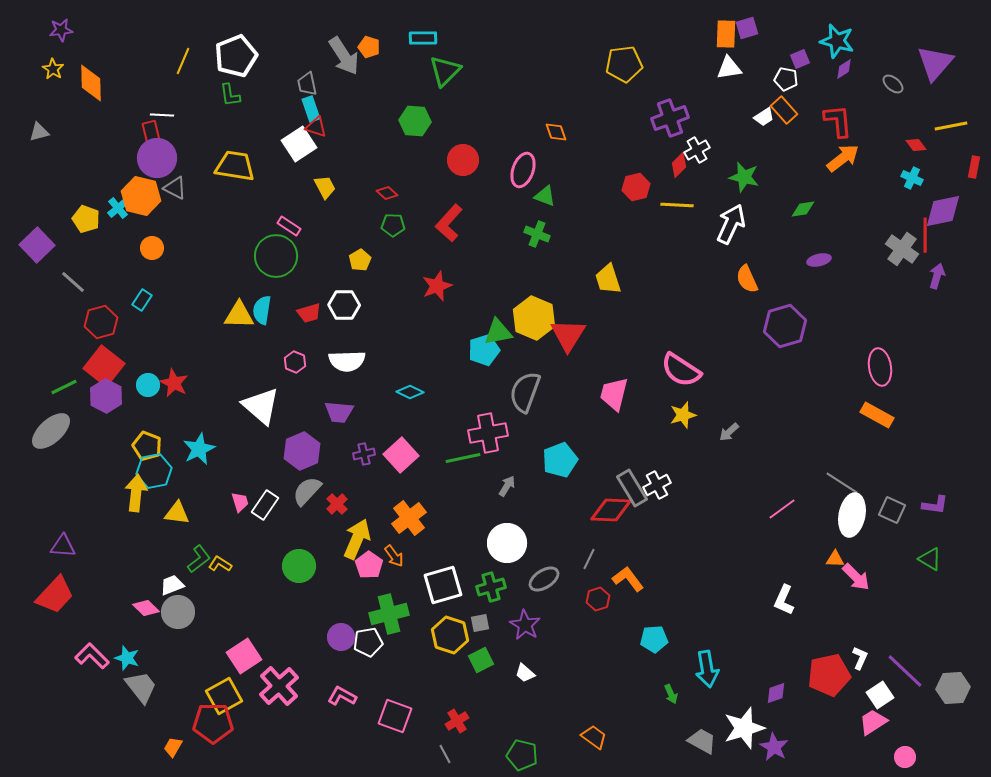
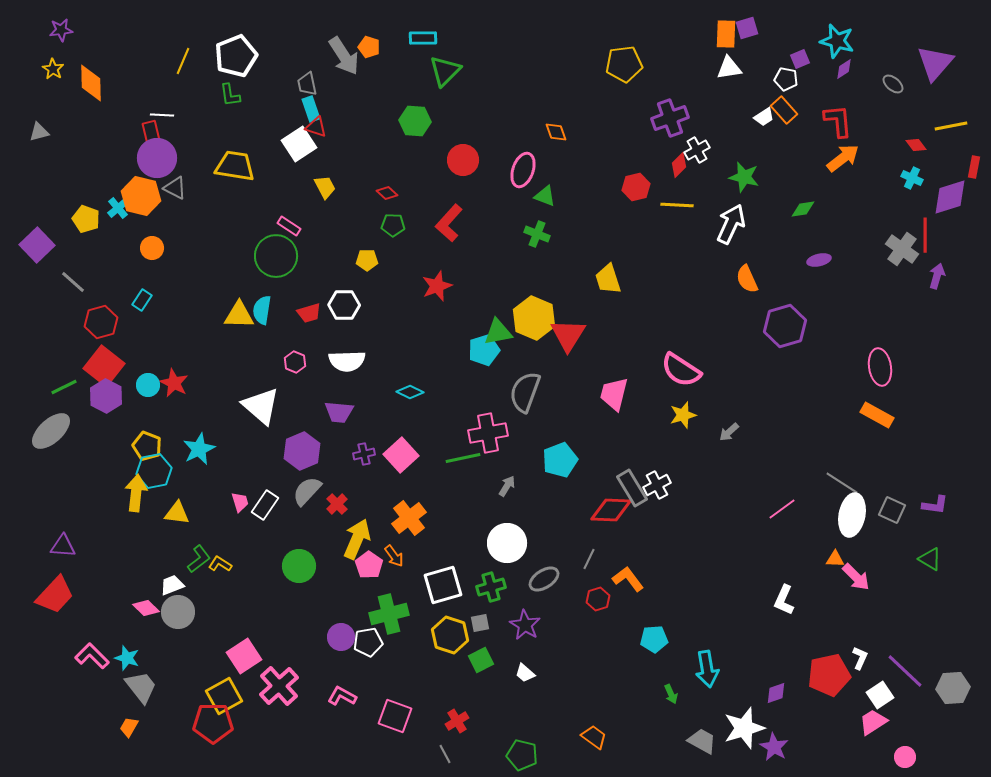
purple diamond at (943, 211): moved 7 px right, 14 px up; rotated 6 degrees counterclockwise
yellow pentagon at (360, 260): moved 7 px right; rotated 30 degrees clockwise
orange trapezoid at (173, 747): moved 44 px left, 20 px up
